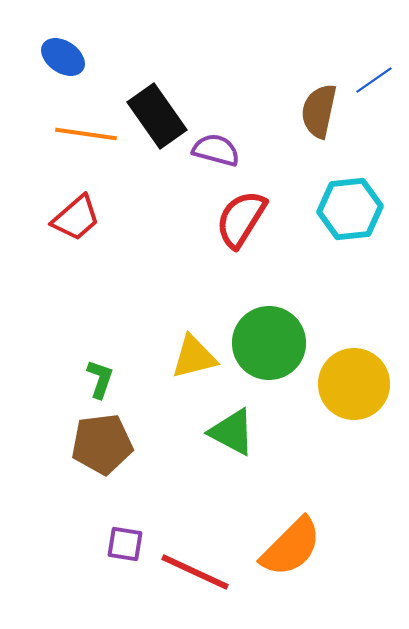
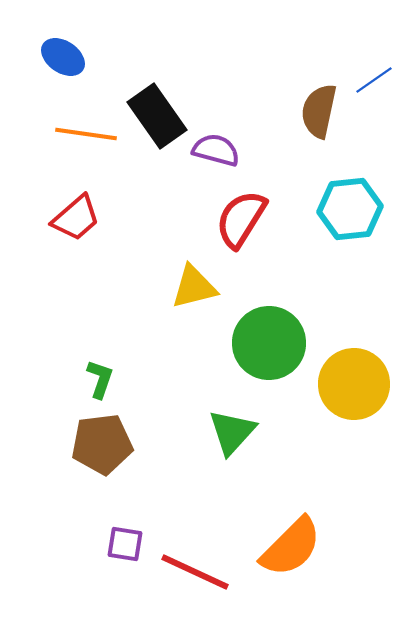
yellow triangle: moved 70 px up
green triangle: rotated 44 degrees clockwise
